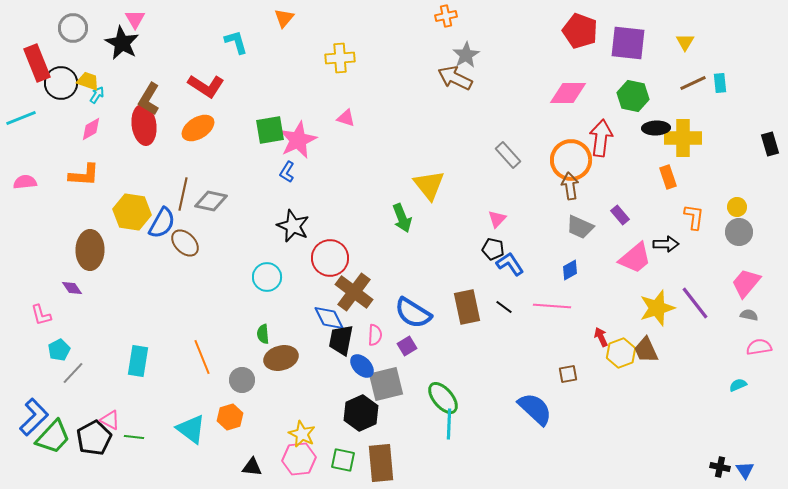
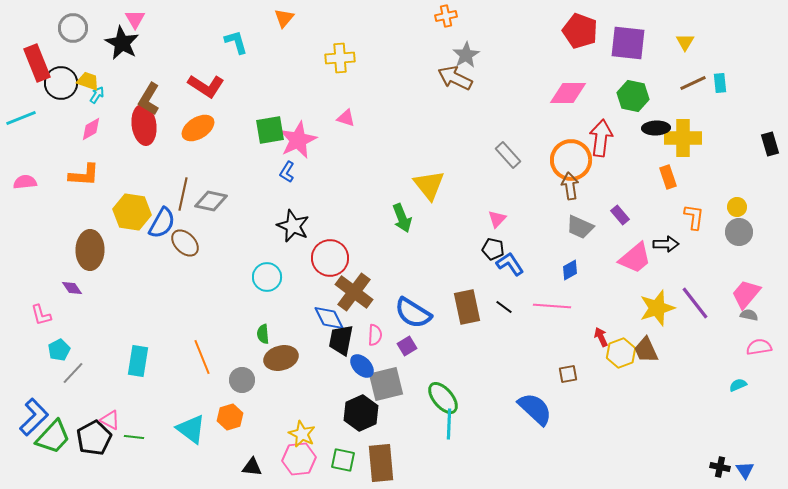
pink trapezoid at (746, 283): moved 11 px down
